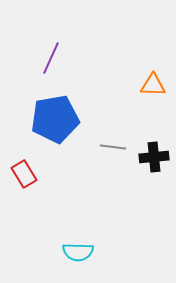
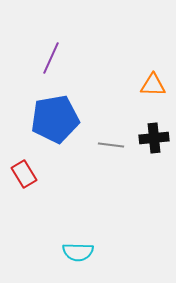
gray line: moved 2 px left, 2 px up
black cross: moved 19 px up
